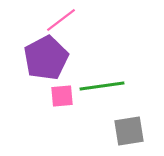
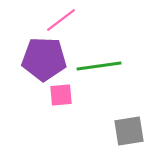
purple pentagon: moved 2 px left, 1 px down; rotated 30 degrees clockwise
green line: moved 3 px left, 20 px up
pink square: moved 1 px left, 1 px up
